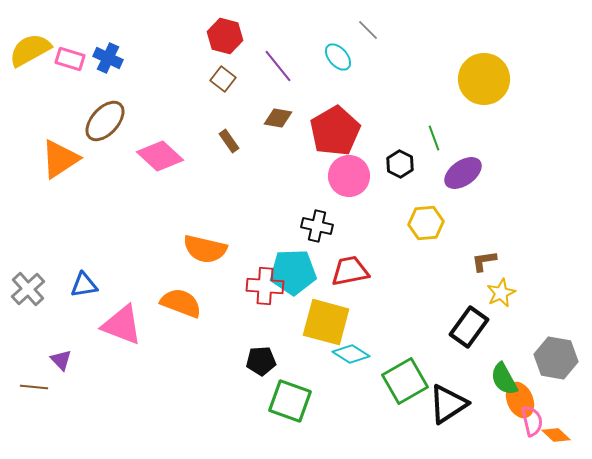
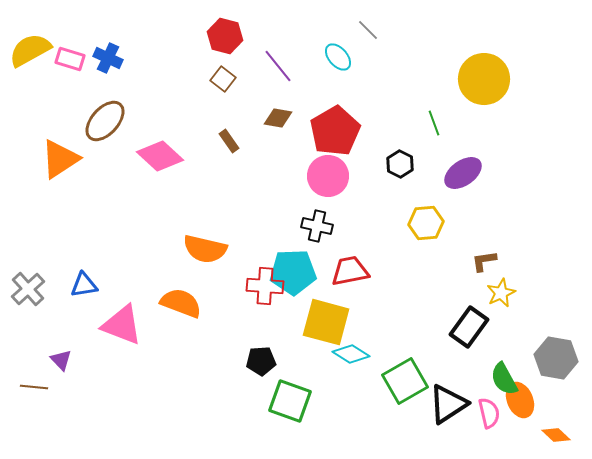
green line at (434, 138): moved 15 px up
pink circle at (349, 176): moved 21 px left
pink semicircle at (532, 421): moved 43 px left, 8 px up
